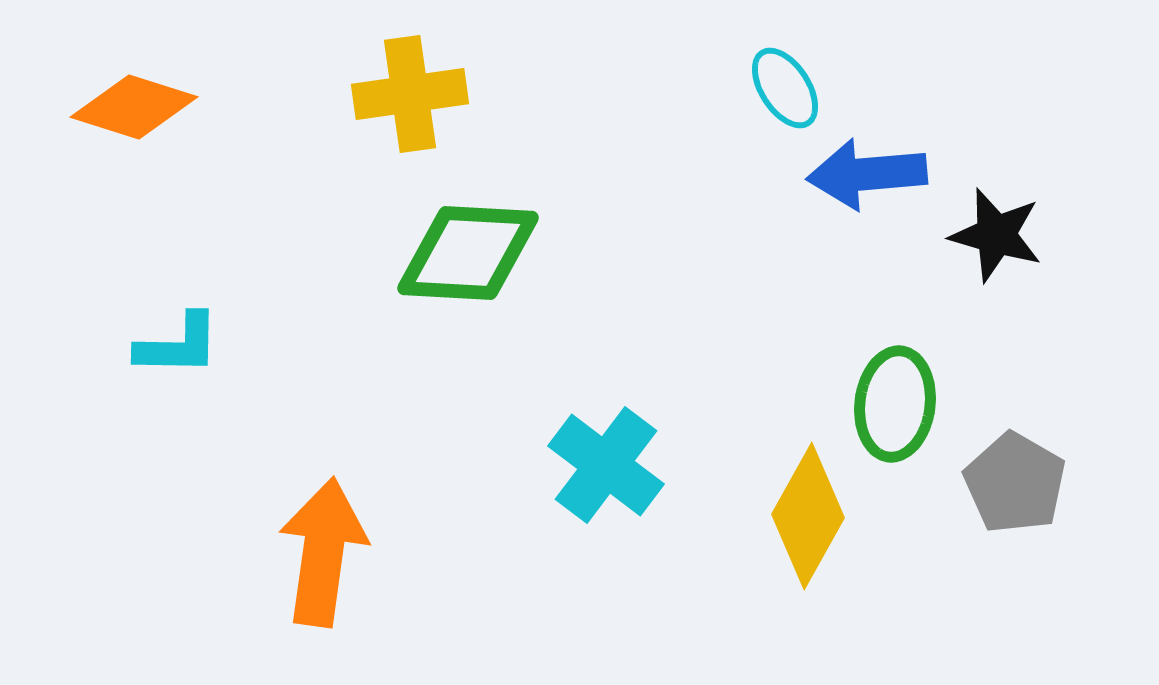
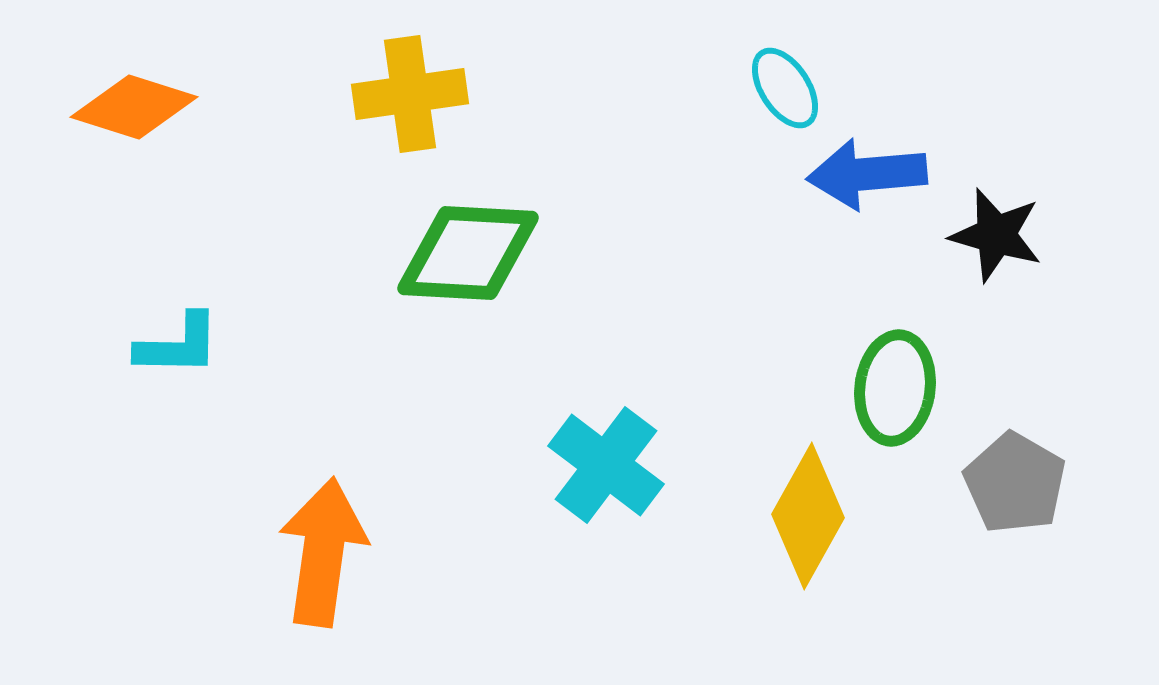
green ellipse: moved 16 px up
